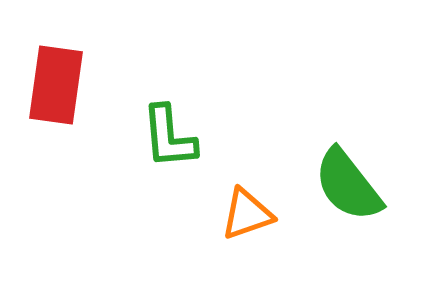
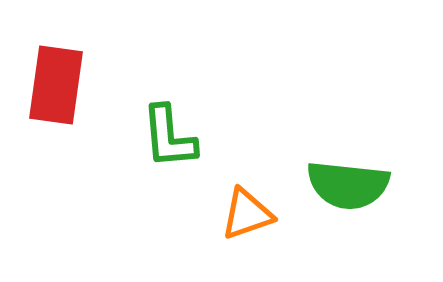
green semicircle: rotated 46 degrees counterclockwise
